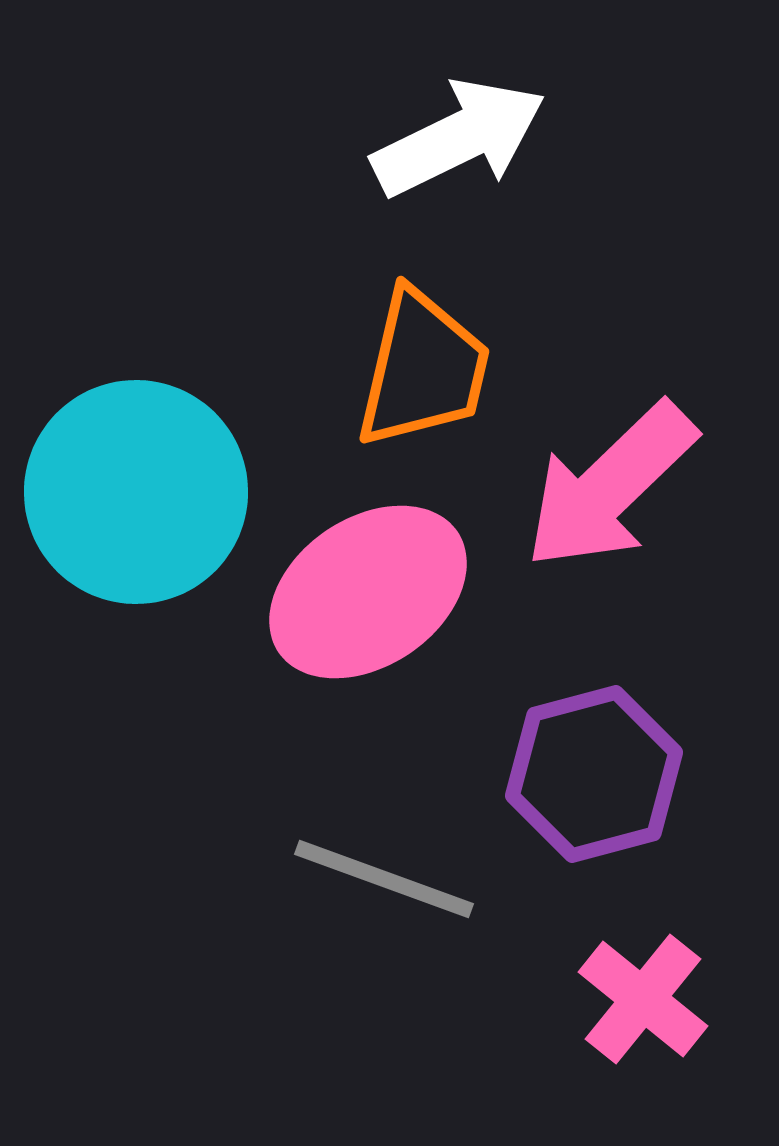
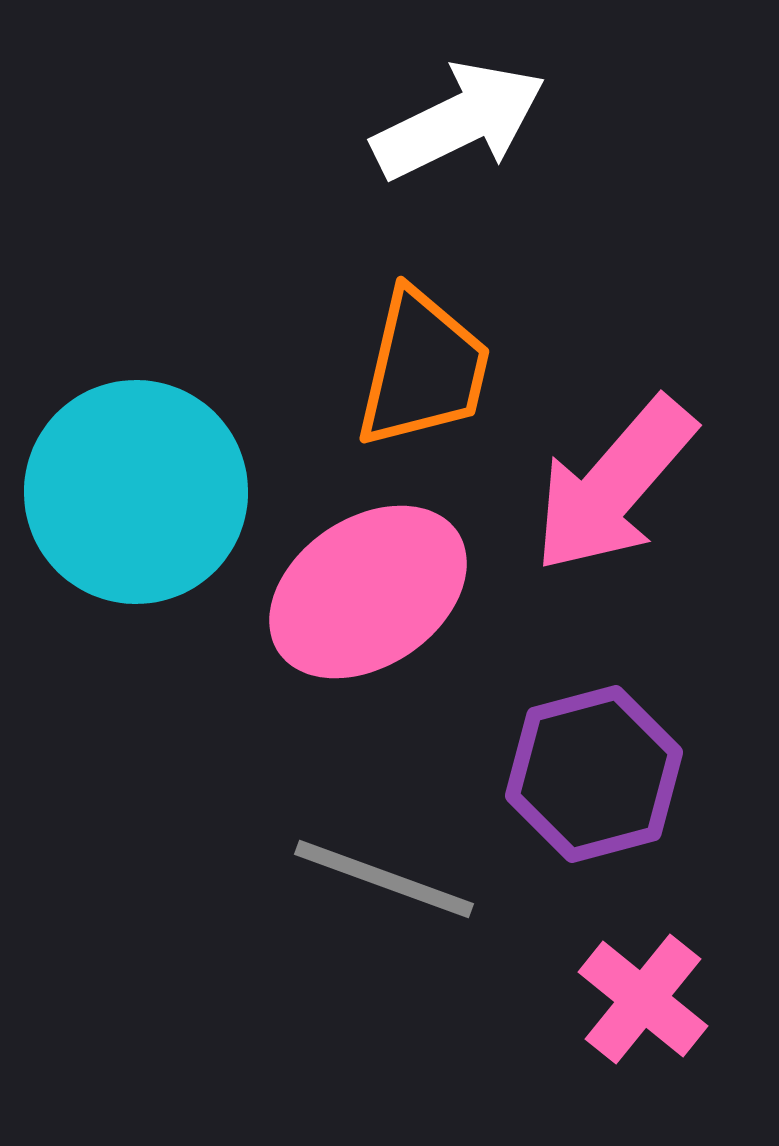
white arrow: moved 17 px up
pink arrow: moved 4 px right, 1 px up; rotated 5 degrees counterclockwise
